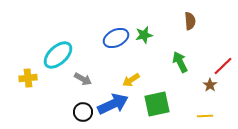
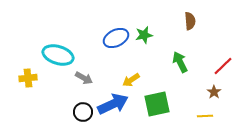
cyan ellipse: rotated 60 degrees clockwise
gray arrow: moved 1 px right, 1 px up
brown star: moved 4 px right, 7 px down
